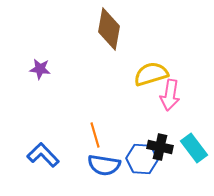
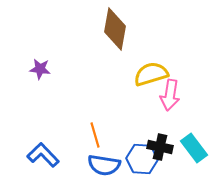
brown diamond: moved 6 px right
